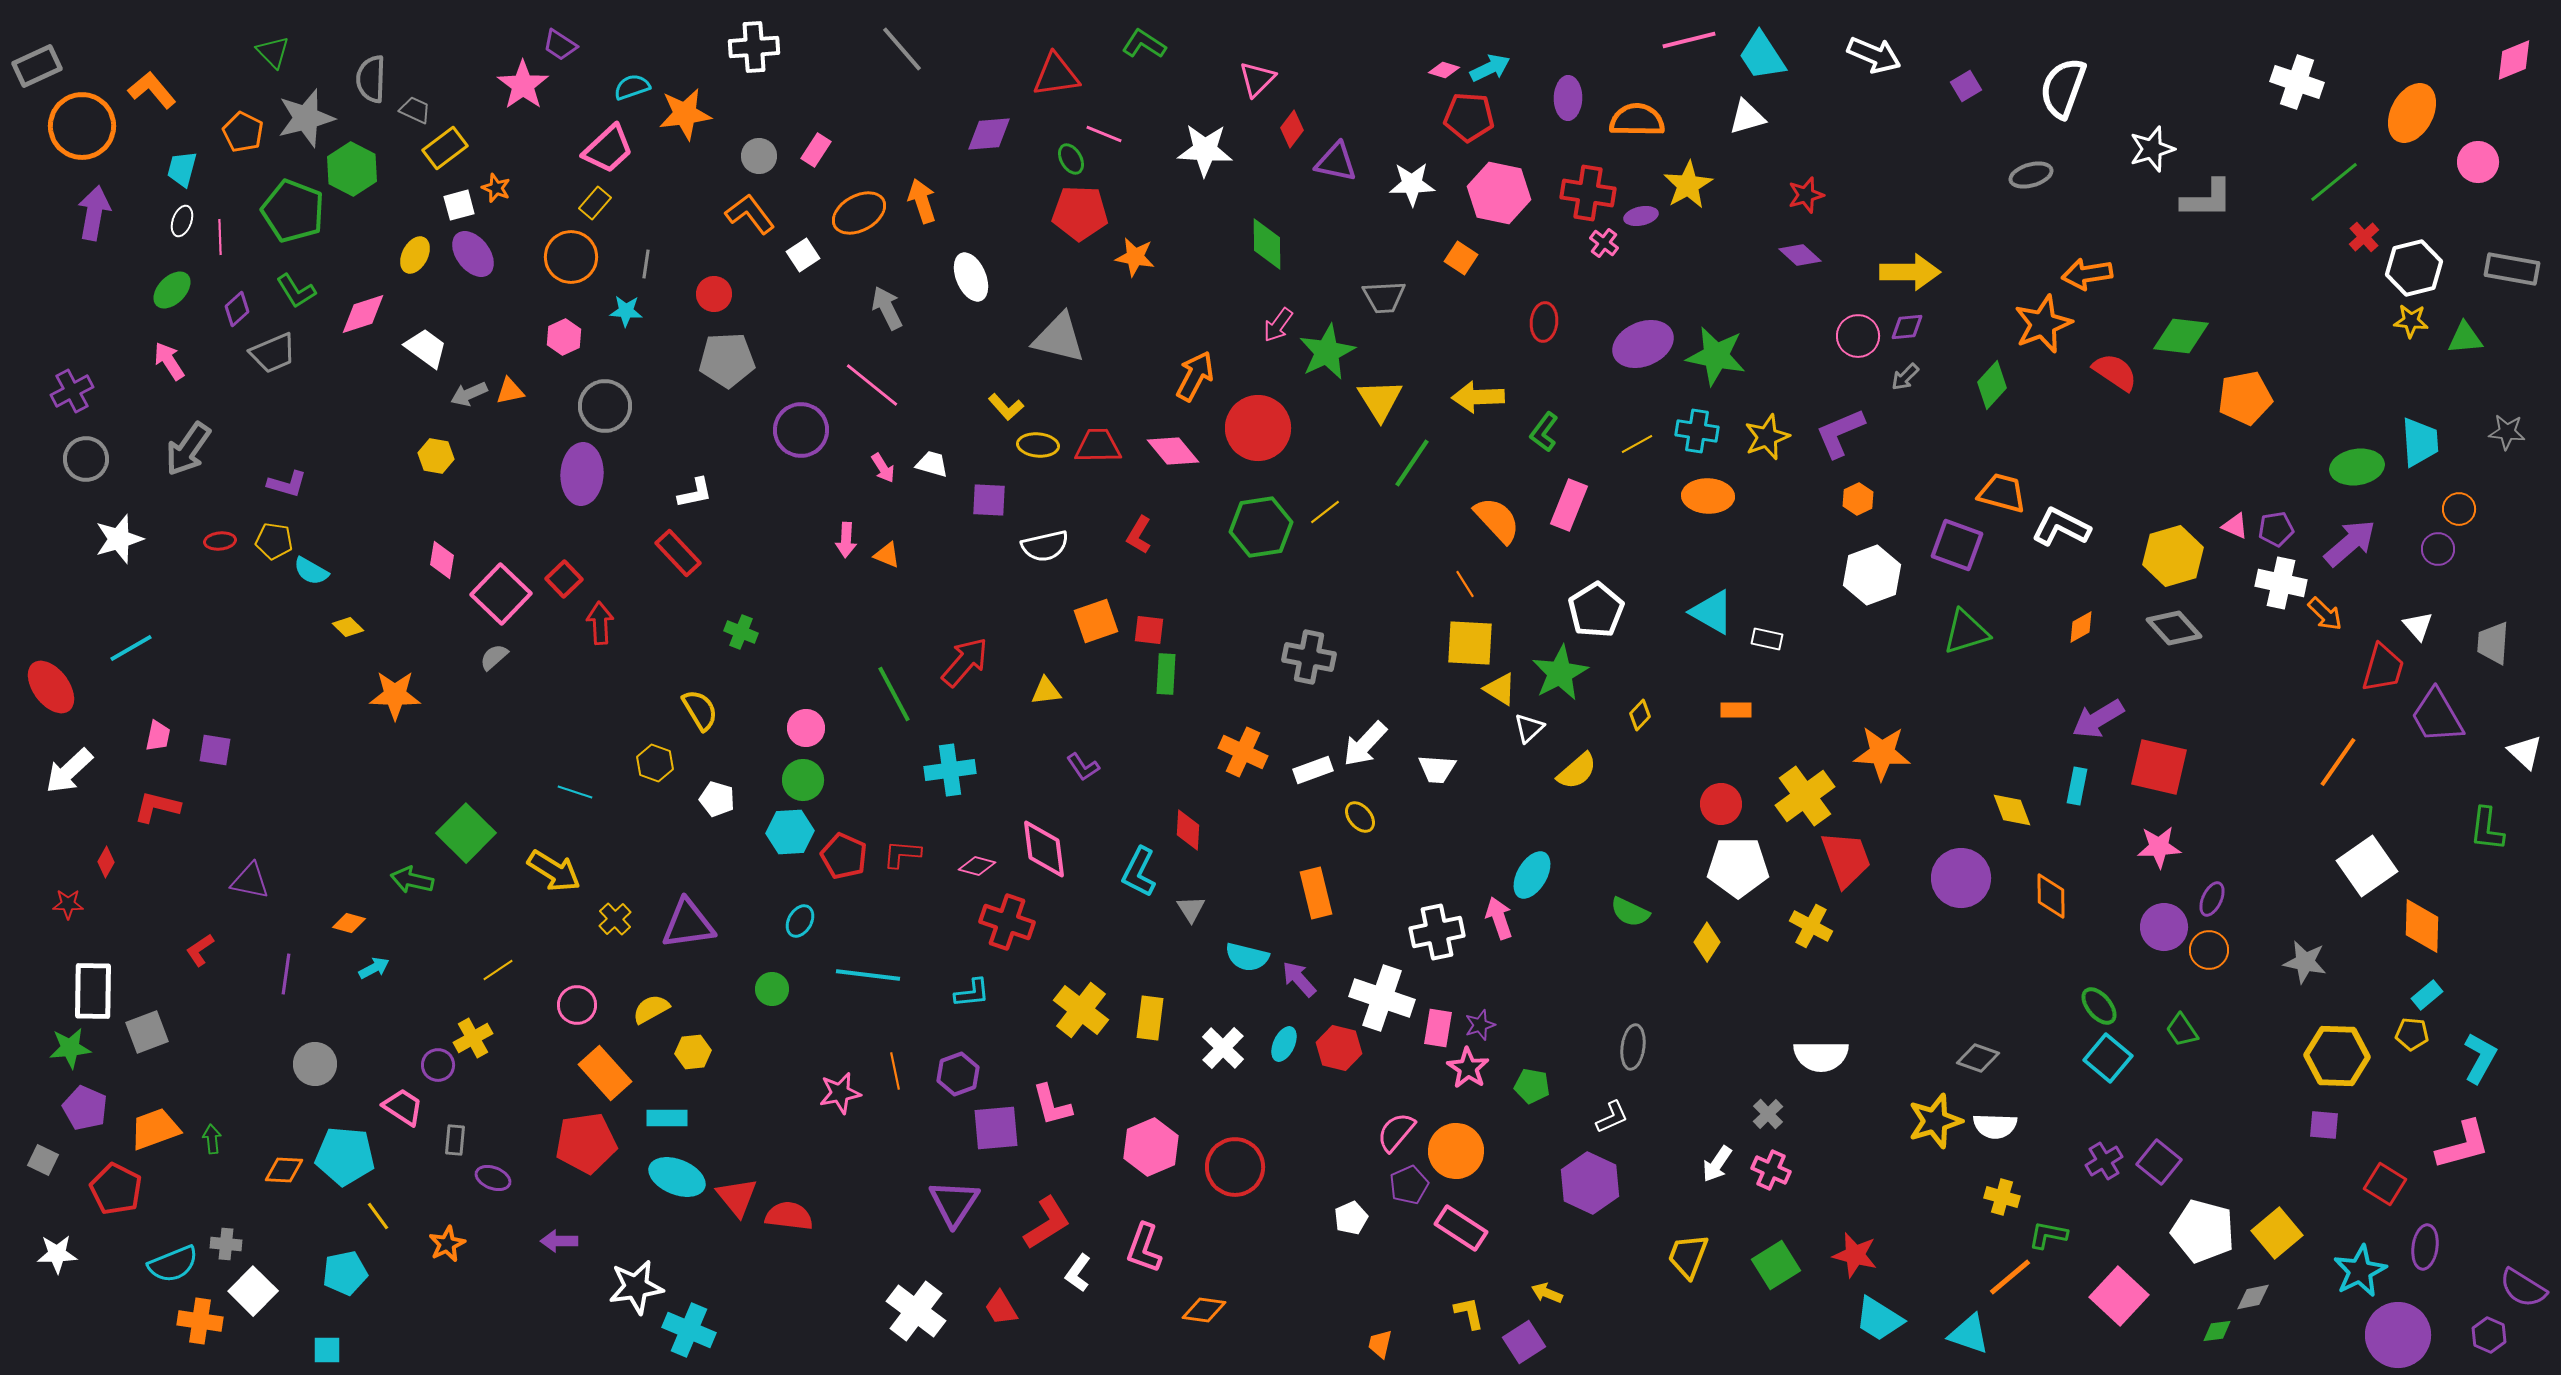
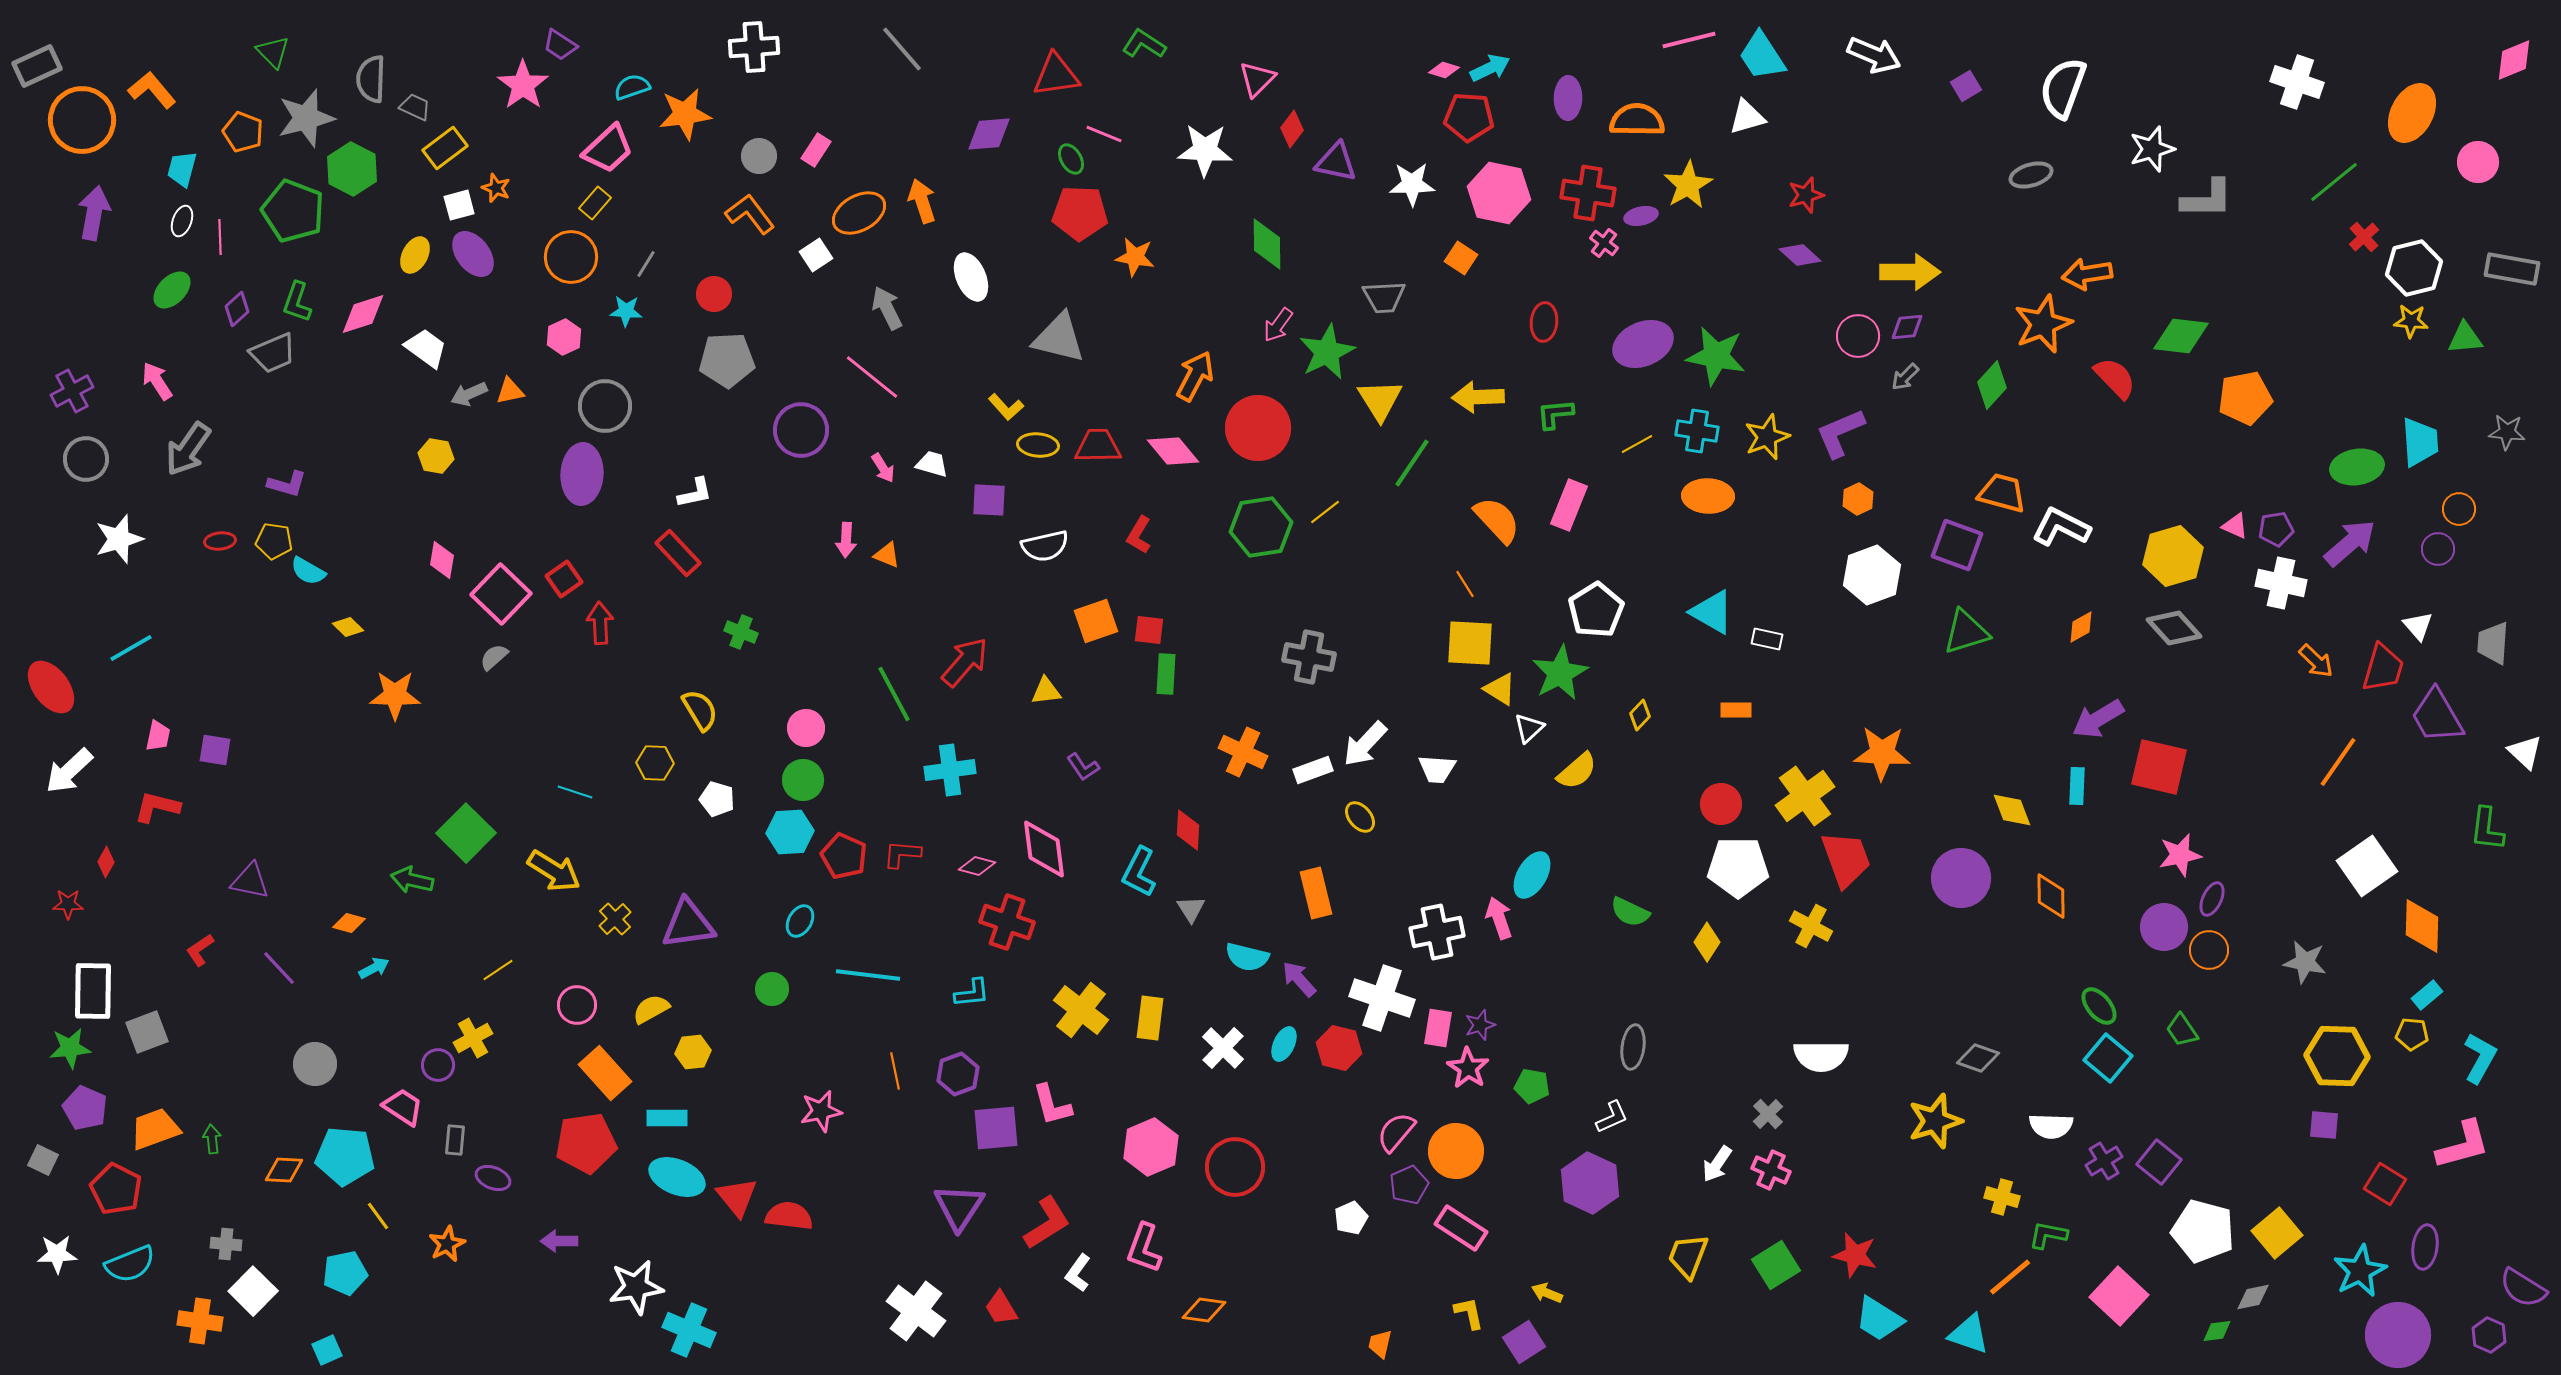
gray trapezoid at (415, 110): moved 3 px up
orange circle at (82, 126): moved 6 px up
orange pentagon at (243, 132): rotated 6 degrees counterclockwise
white square at (803, 255): moved 13 px right
gray line at (646, 264): rotated 24 degrees clockwise
green L-shape at (296, 291): moved 1 px right, 11 px down; rotated 51 degrees clockwise
pink arrow at (169, 361): moved 12 px left, 20 px down
red semicircle at (2115, 372): moved 6 px down; rotated 12 degrees clockwise
pink line at (872, 385): moved 8 px up
green L-shape at (1544, 432): moved 11 px right, 18 px up; rotated 48 degrees clockwise
cyan semicircle at (311, 571): moved 3 px left
red square at (564, 579): rotated 9 degrees clockwise
orange arrow at (2325, 614): moved 9 px left, 47 px down
yellow hexagon at (655, 763): rotated 18 degrees counterclockwise
cyan rectangle at (2077, 786): rotated 9 degrees counterclockwise
pink star at (2159, 847): moved 21 px right, 8 px down; rotated 9 degrees counterclockwise
purple line at (286, 974): moved 7 px left, 6 px up; rotated 51 degrees counterclockwise
pink star at (840, 1093): moved 19 px left, 18 px down
white semicircle at (1995, 1126): moved 56 px right
purple triangle at (954, 1203): moved 5 px right, 4 px down
cyan semicircle at (173, 1264): moved 43 px left
cyan square at (327, 1350): rotated 24 degrees counterclockwise
